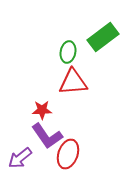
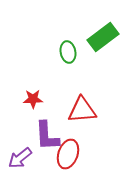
green ellipse: rotated 20 degrees counterclockwise
red triangle: moved 9 px right, 28 px down
red star: moved 9 px left, 11 px up
purple L-shape: rotated 32 degrees clockwise
